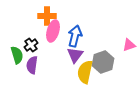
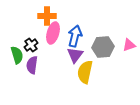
pink ellipse: moved 2 px down
gray hexagon: moved 15 px up; rotated 15 degrees clockwise
